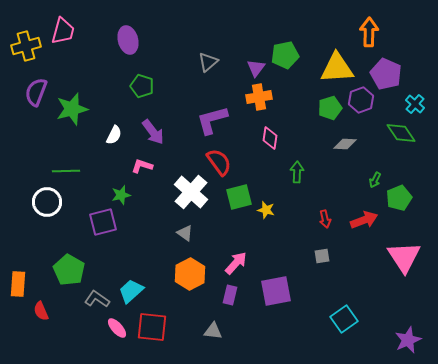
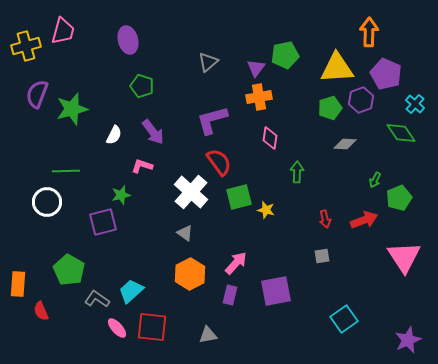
purple semicircle at (36, 92): moved 1 px right, 2 px down
gray triangle at (213, 331): moved 5 px left, 4 px down; rotated 18 degrees counterclockwise
